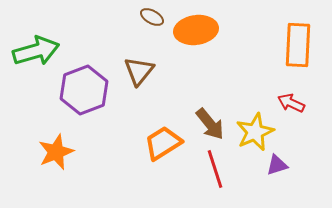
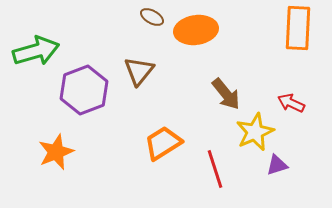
orange rectangle: moved 17 px up
brown arrow: moved 16 px right, 30 px up
